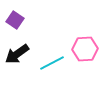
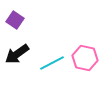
pink hexagon: moved 9 px down; rotated 15 degrees clockwise
